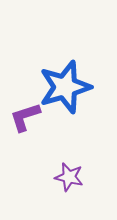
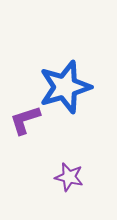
purple L-shape: moved 3 px down
